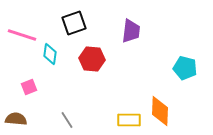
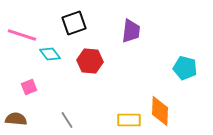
cyan diamond: rotated 45 degrees counterclockwise
red hexagon: moved 2 px left, 2 px down
